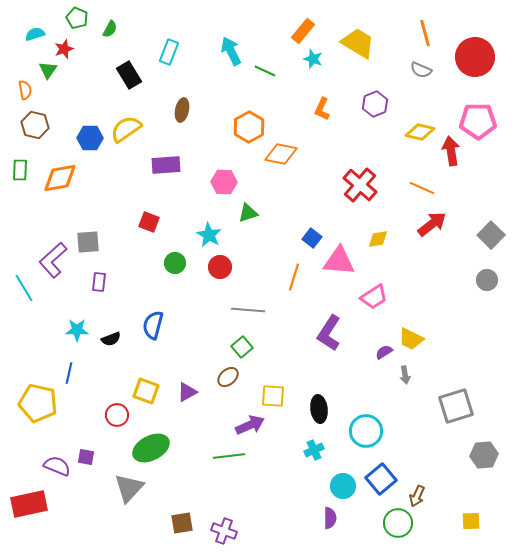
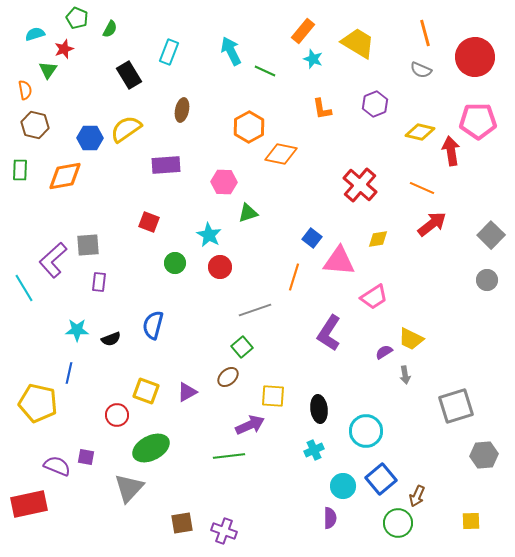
orange L-shape at (322, 109): rotated 35 degrees counterclockwise
orange diamond at (60, 178): moved 5 px right, 2 px up
gray square at (88, 242): moved 3 px down
gray line at (248, 310): moved 7 px right; rotated 24 degrees counterclockwise
